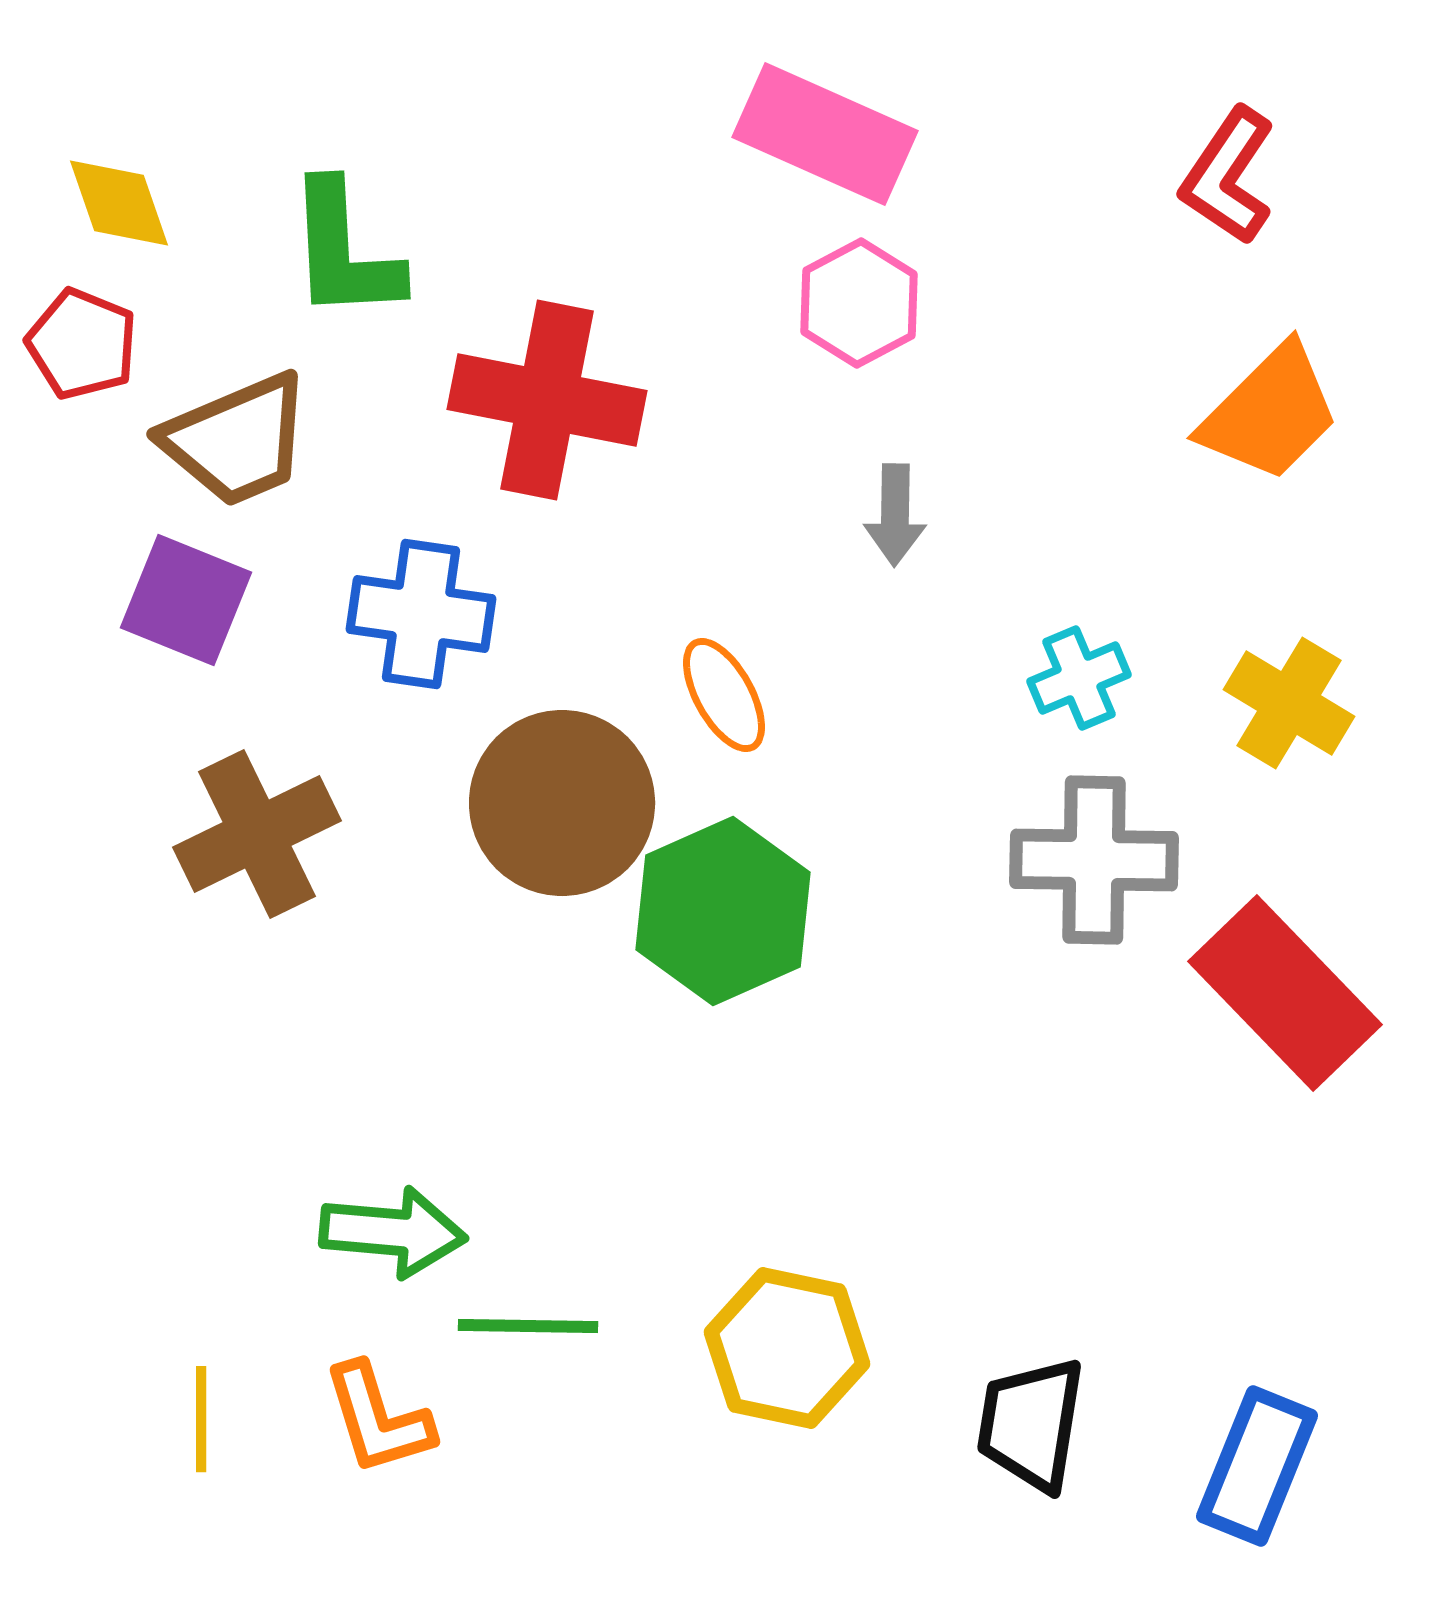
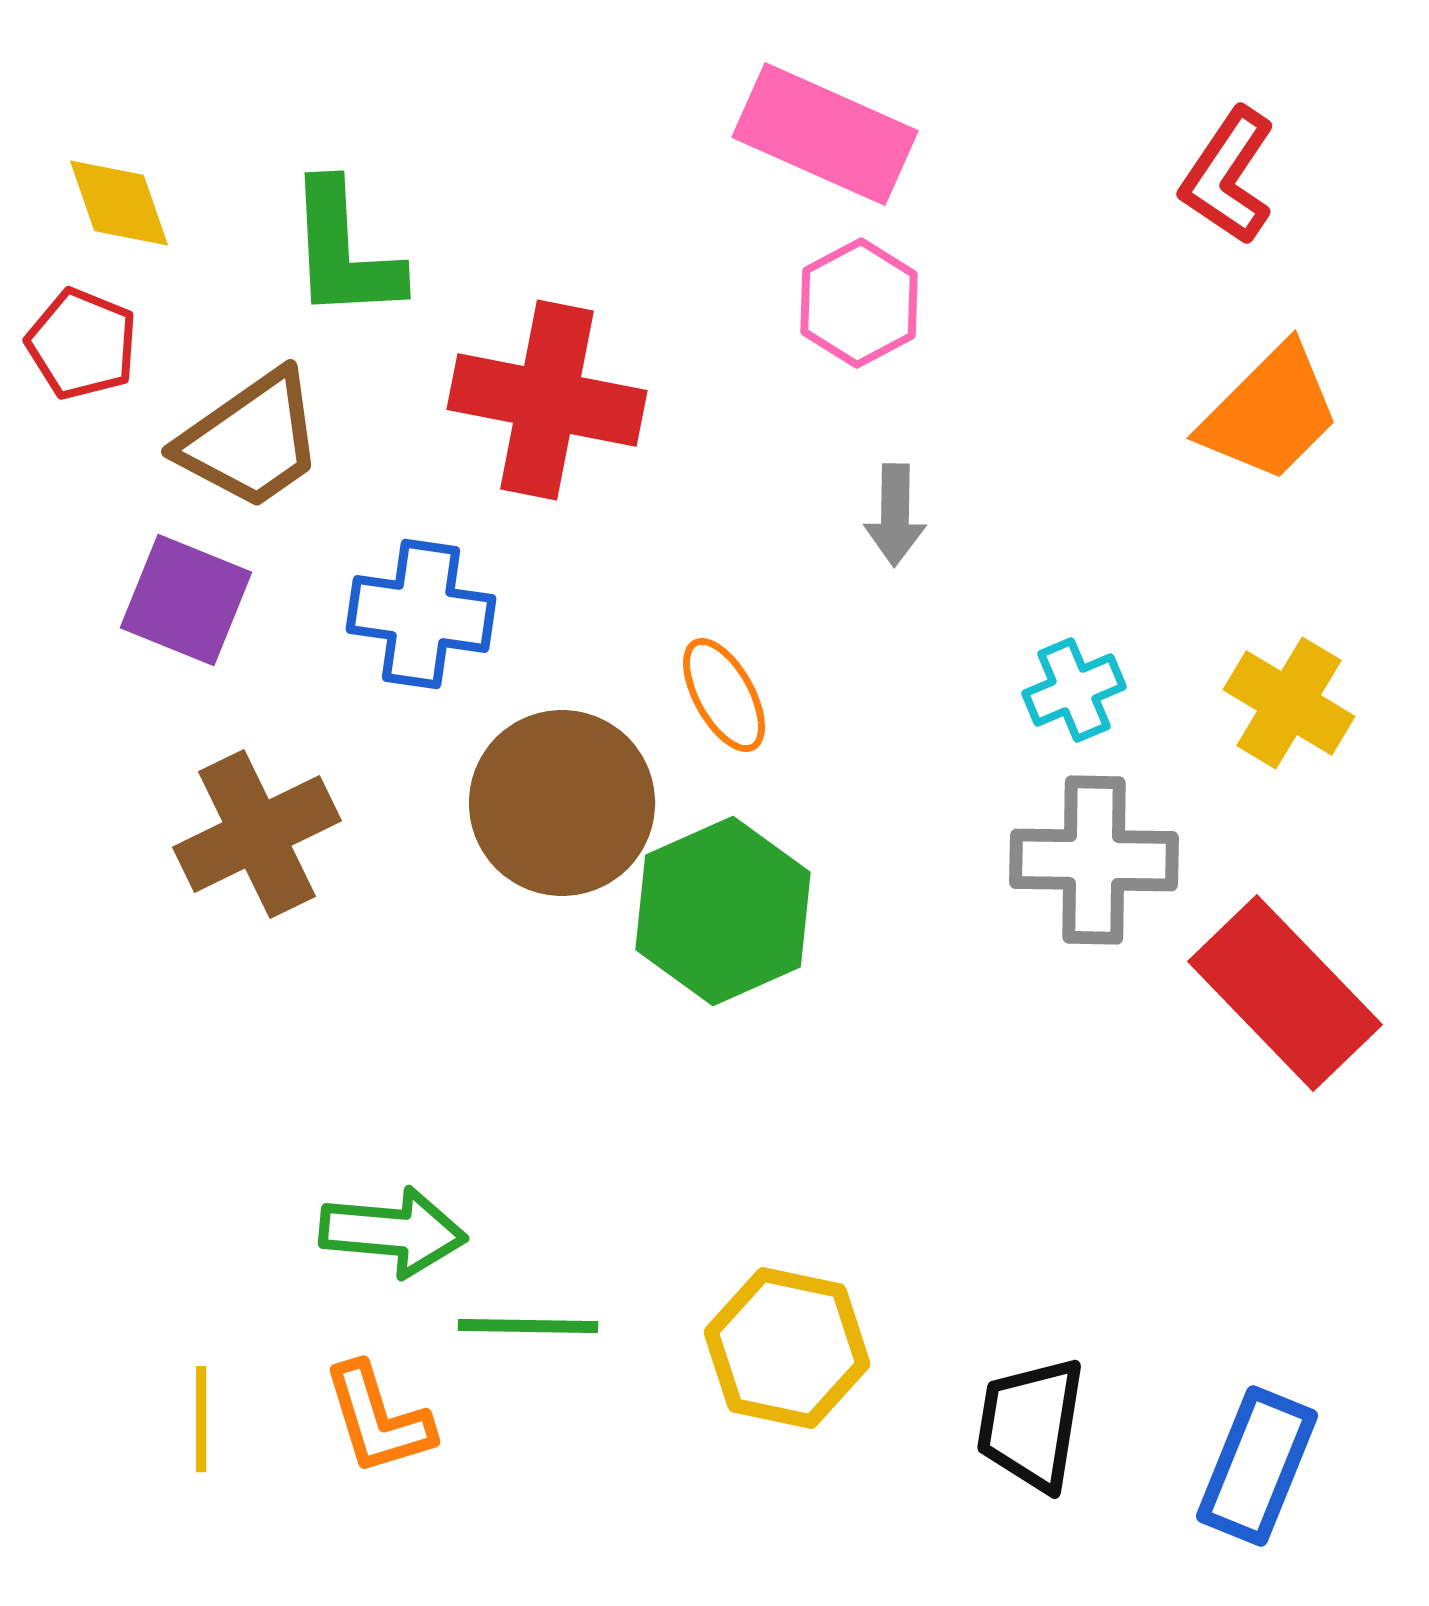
brown trapezoid: moved 14 px right; rotated 12 degrees counterclockwise
cyan cross: moved 5 px left, 12 px down
